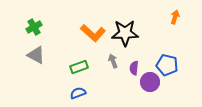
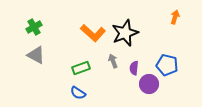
black star: rotated 20 degrees counterclockwise
green rectangle: moved 2 px right, 1 px down
purple circle: moved 1 px left, 2 px down
blue semicircle: rotated 126 degrees counterclockwise
